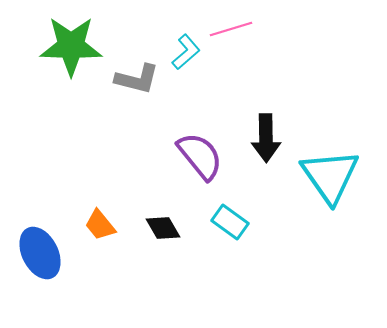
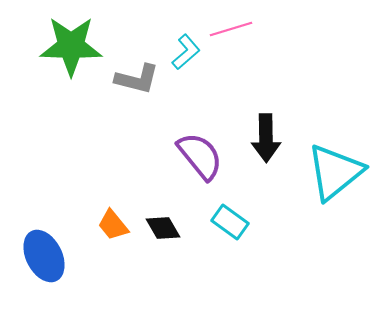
cyan triangle: moved 5 px right, 4 px up; rotated 26 degrees clockwise
orange trapezoid: moved 13 px right
blue ellipse: moved 4 px right, 3 px down
